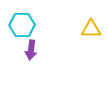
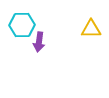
purple arrow: moved 8 px right, 8 px up
